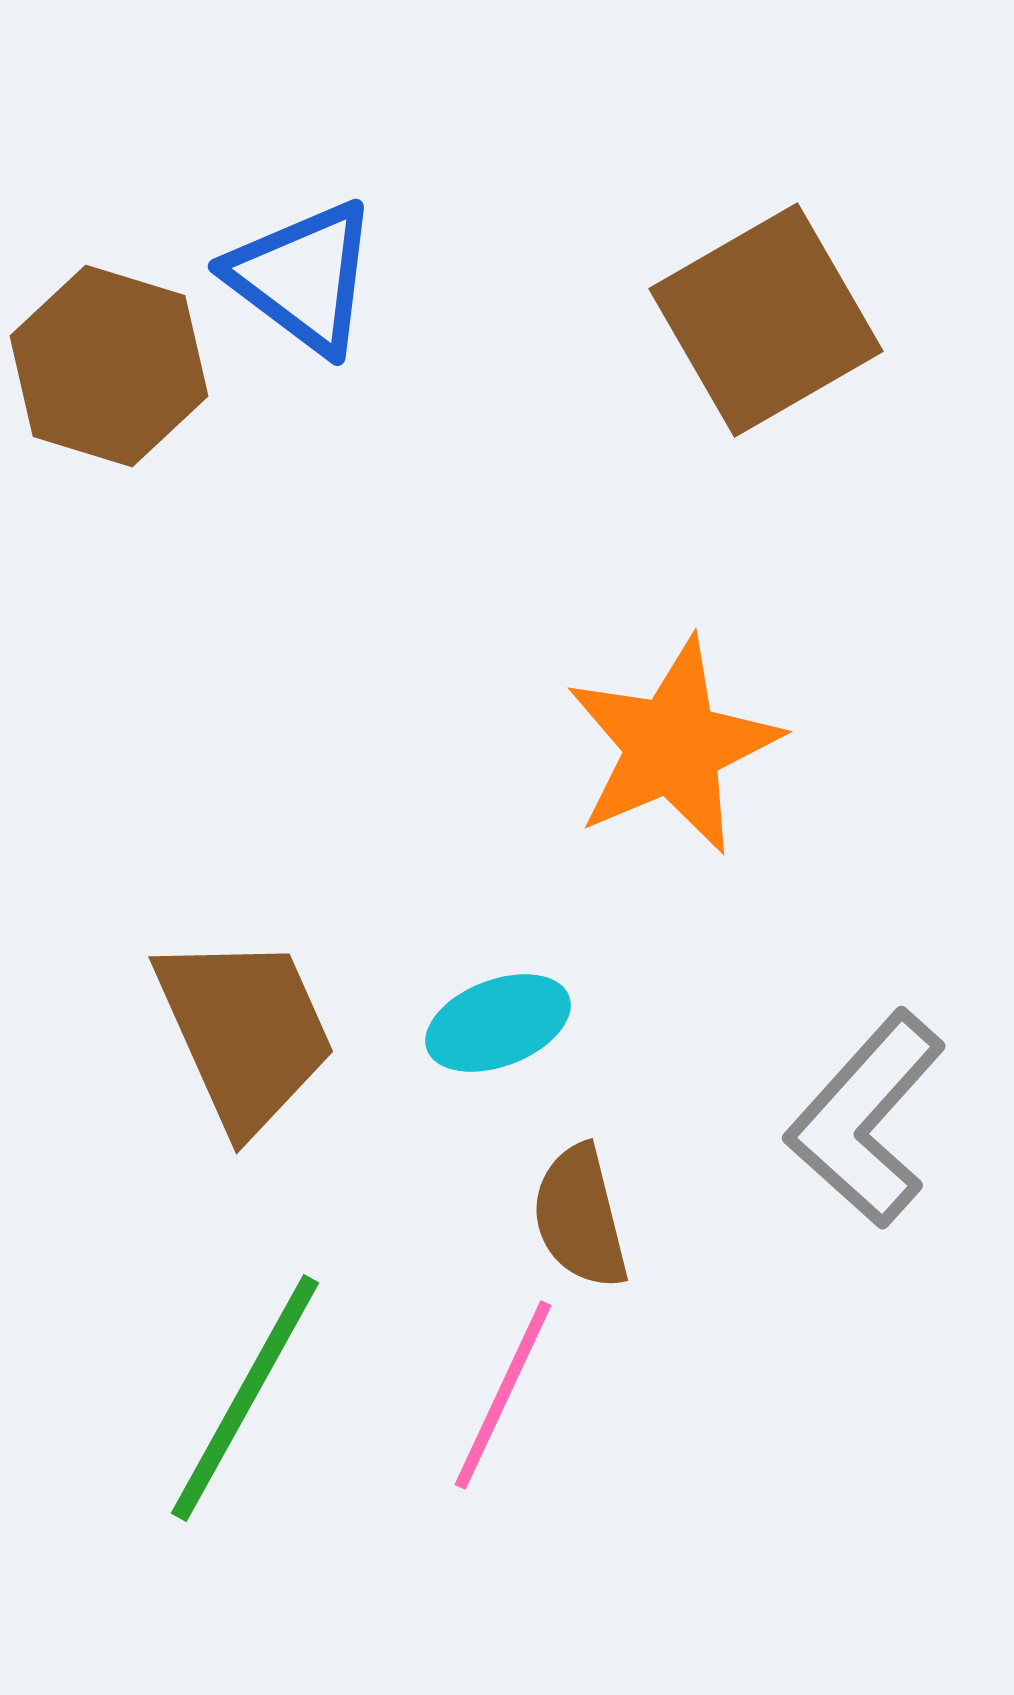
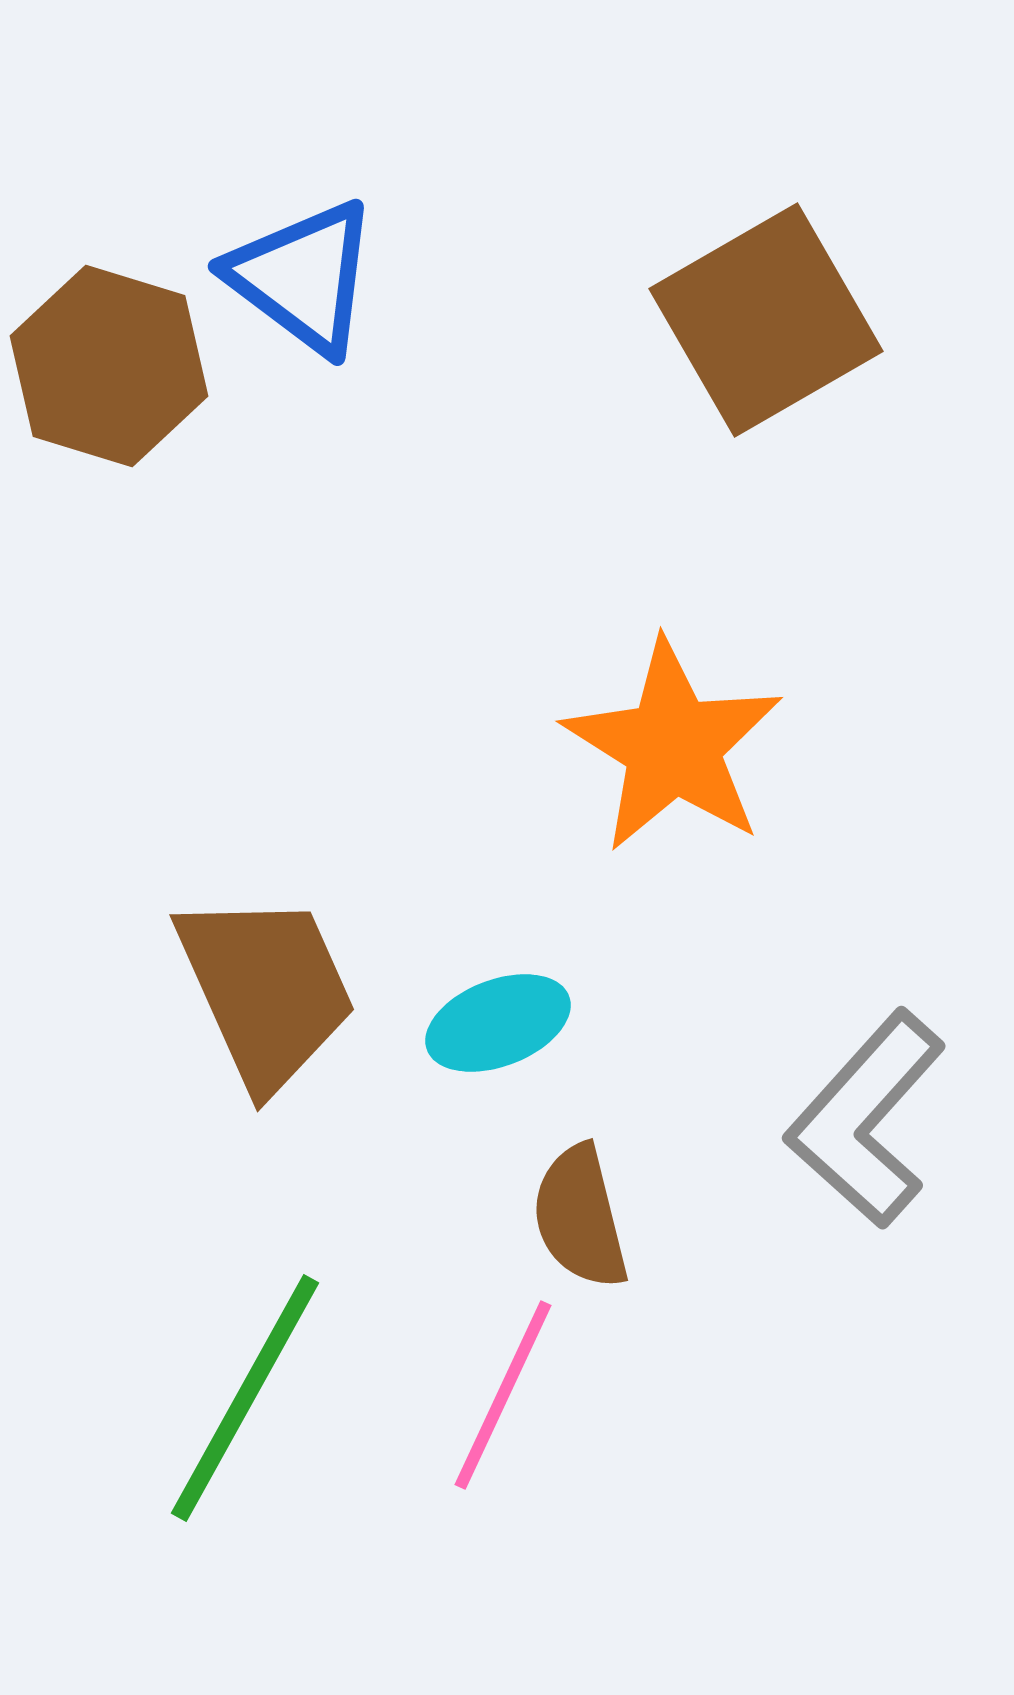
orange star: rotated 17 degrees counterclockwise
brown trapezoid: moved 21 px right, 42 px up
